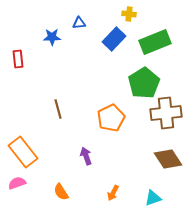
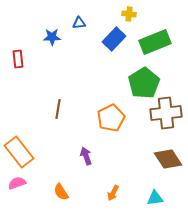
brown line: rotated 24 degrees clockwise
orange rectangle: moved 4 px left
cyan triangle: moved 2 px right; rotated 12 degrees clockwise
